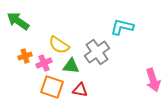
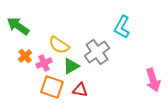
green arrow: moved 5 px down
cyan L-shape: rotated 75 degrees counterclockwise
orange cross: rotated 24 degrees counterclockwise
green triangle: rotated 36 degrees counterclockwise
